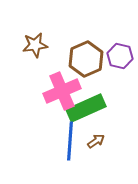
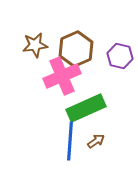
brown hexagon: moved 10 px left, 10 px up
pink cross: moved 15 px up
